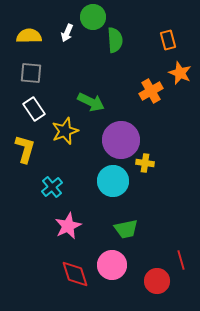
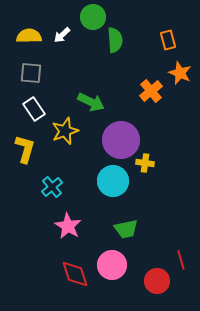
white arrow: moved 5 px left, 2 px down; rotated 24 degrees clockwise
orange cross: rotated 10 degrees counterclockwise
pink star: rotated 16 degrees counterclockwise
